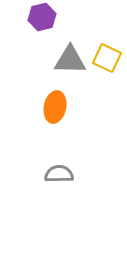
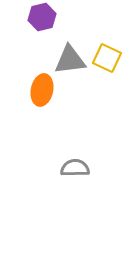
gray triangle: rotated 8 degrees counterclockwise
orange ellipse: moved 13 px left, 17 px up
gray semicircle: moved 16 px right, 6 px up
